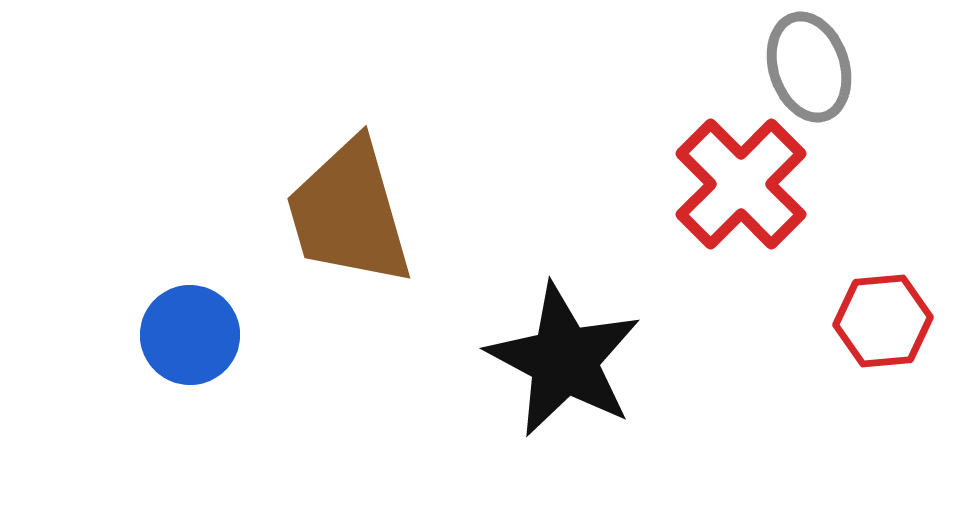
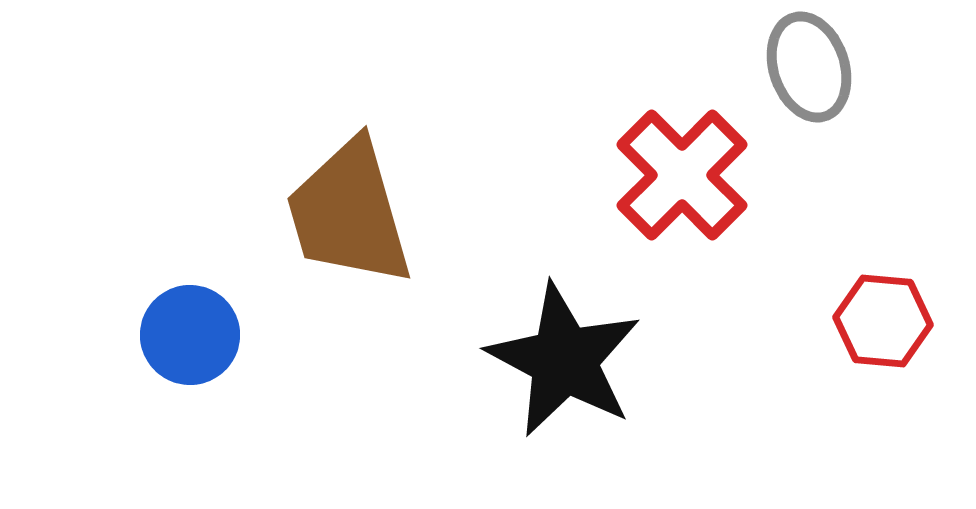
red cross: moved 59 px left, 9 px up
red hexagon: rotated 10 degrees clockwise
